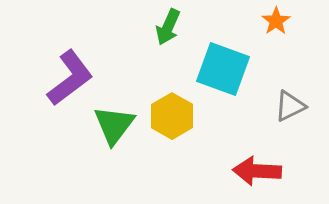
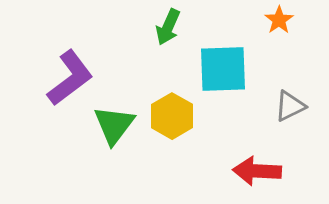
orange star: moved 3 px right, 1 px up
cyan square: rotated 22 degrees counterclockwise
